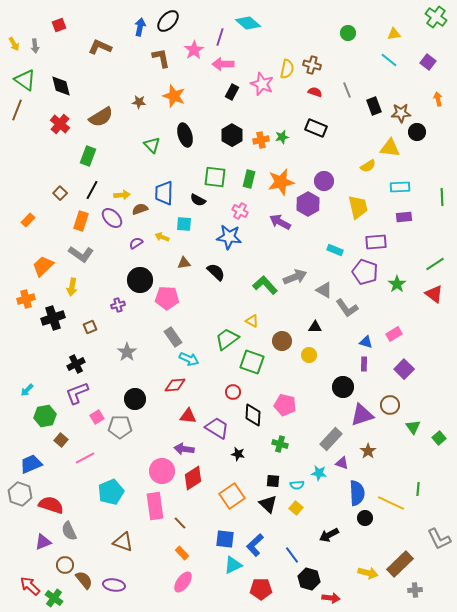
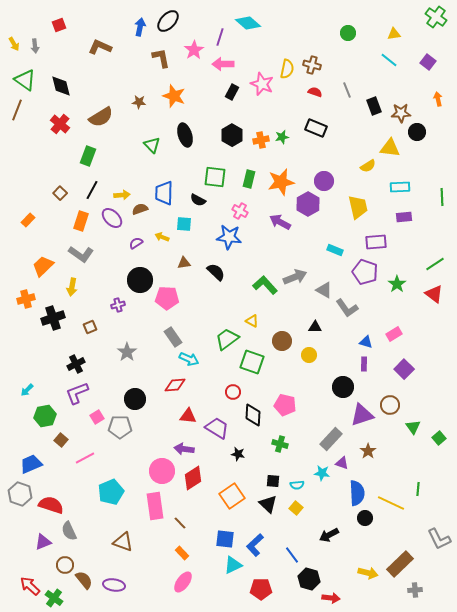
cyan star at (319, 473): moved 3 px right
